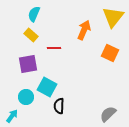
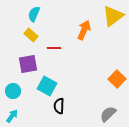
yellow triangle: moved 1 px up; rotated 15 degrees clockwise
orange square: moved 7 px right, 26 px down; rotated 18 degrees clockwise
cyan square: moved 1 px up
cyan circle: moved 13 px left, 6 px up
